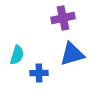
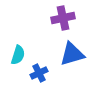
cyan semicircle: moved 1 px right
blue cross: rotated 24 degrees counterclockwise
